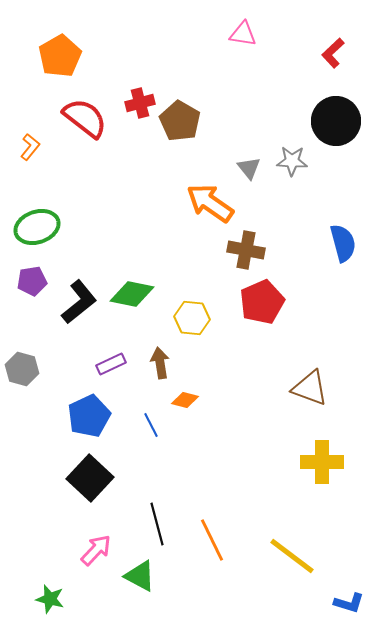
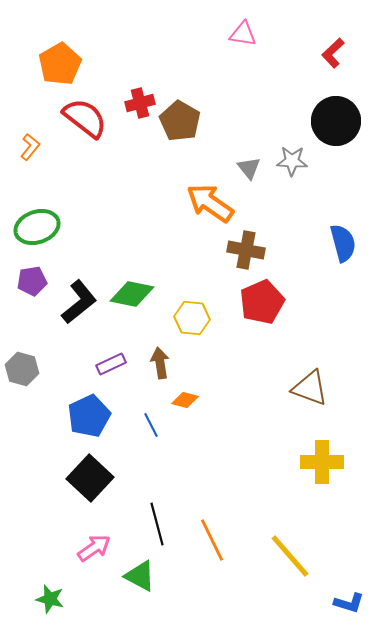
orange pentagon: moved 8 px down
pink arrow: moved 2 px left, 2 px up; rotated 12 degrees clockwise
yellow line: moved 2 px left; rotated 12 degrees clockwise
